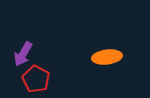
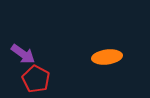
purple arrow: rotated 85 degrees counterclockwise
